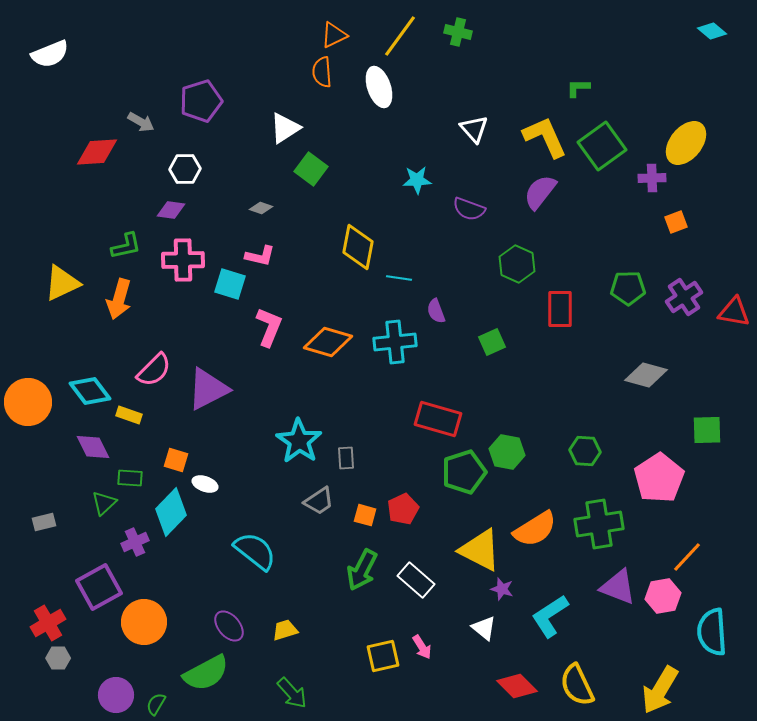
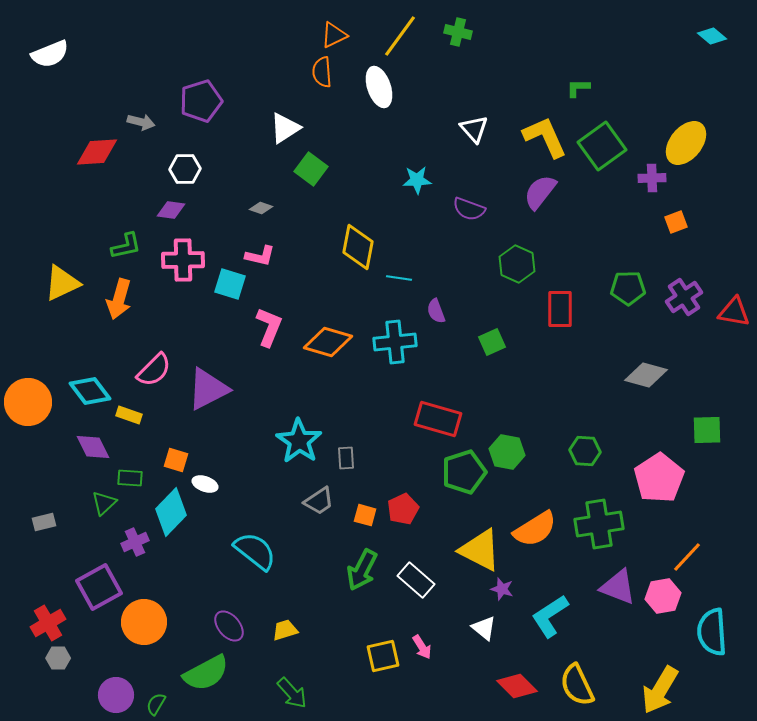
cyan diamond at (712, 31): moved 5 px down
gray arrow at (141, 122): rotated 16 degrees counterclockwise
